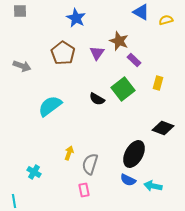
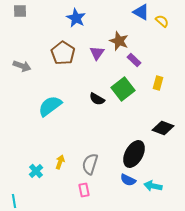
yellow semicircle: moved 4 px left, 1 px down; rotated 56 degrees clockwise
yellow arrow: moved 9 px left, 9 px down
cyan cross: moved 2 px right, 1 px up; rotated 16 degrees clockwise
